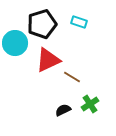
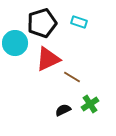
black pentagon: moved 1 px up
red triangle: moved 1 px up
